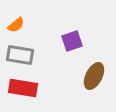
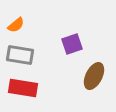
purple square: moved 3 px down
